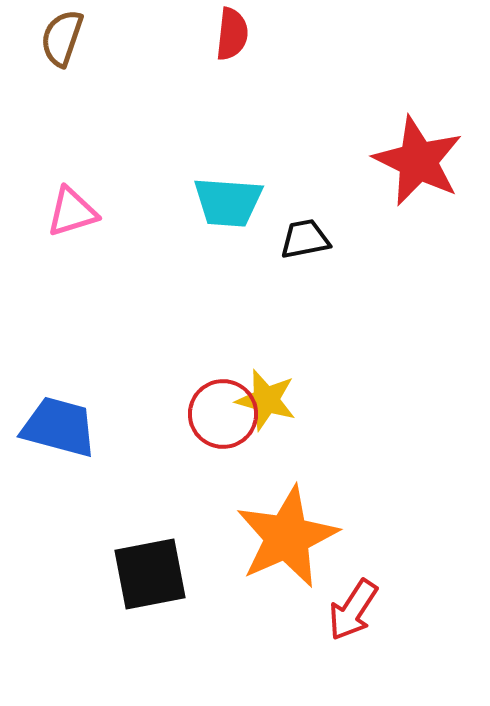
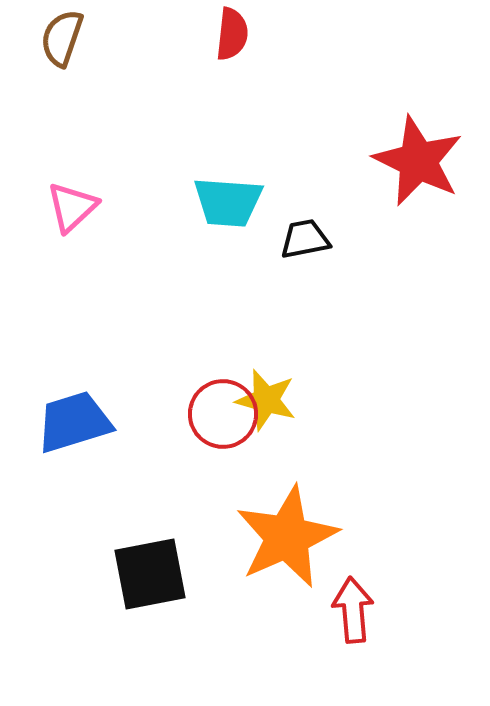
pink triangle: moved 5 px up; rotated 26 degrees counterclockwise
blue trapezoid: moved 15 px right, 5 px up; rotated 32 degrees counterclockwise
red arrow: rotated 142 degrees clockwise
